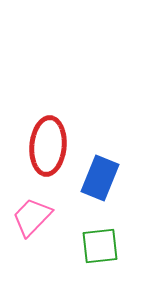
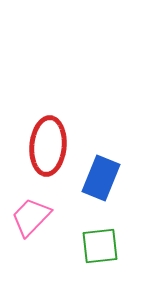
blue rectangle: moved 1 px right
pink trapezoid: moved 1 px left
